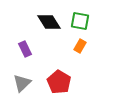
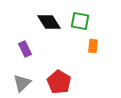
orange rectangle: moved 13 px right; rotated 24 degrees counterclockwise
